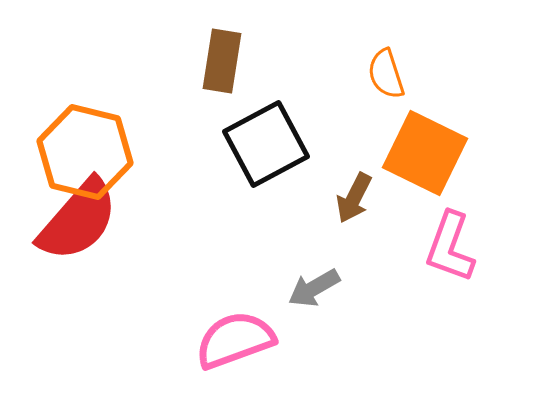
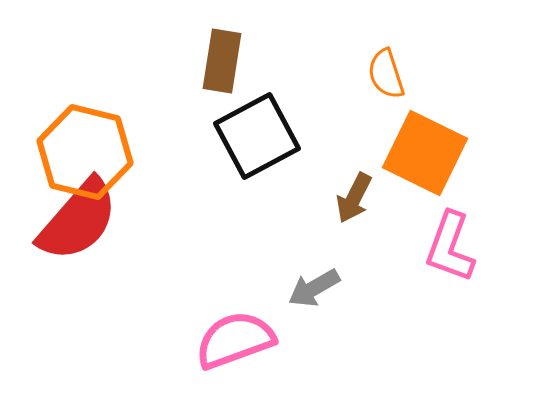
black square: moved 9 px left, 8 px up
